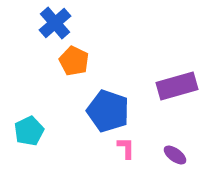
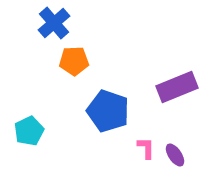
blue cross: moved 1 px left
orange pentagon: rotated 28 degrees counterclockwise
purple rectangle: moved 1 px down; rotated 6 degrees counterclockwise
pink L-shape: moved 20 px right
purple ellipse: rotated 20 degrees clockwise
